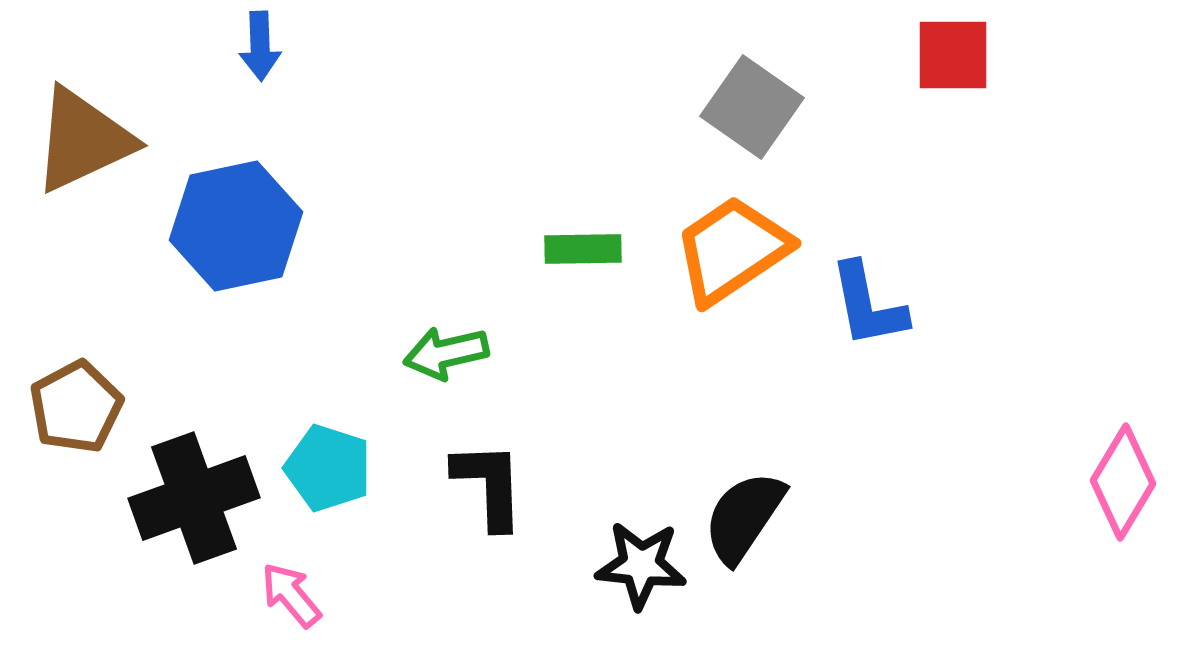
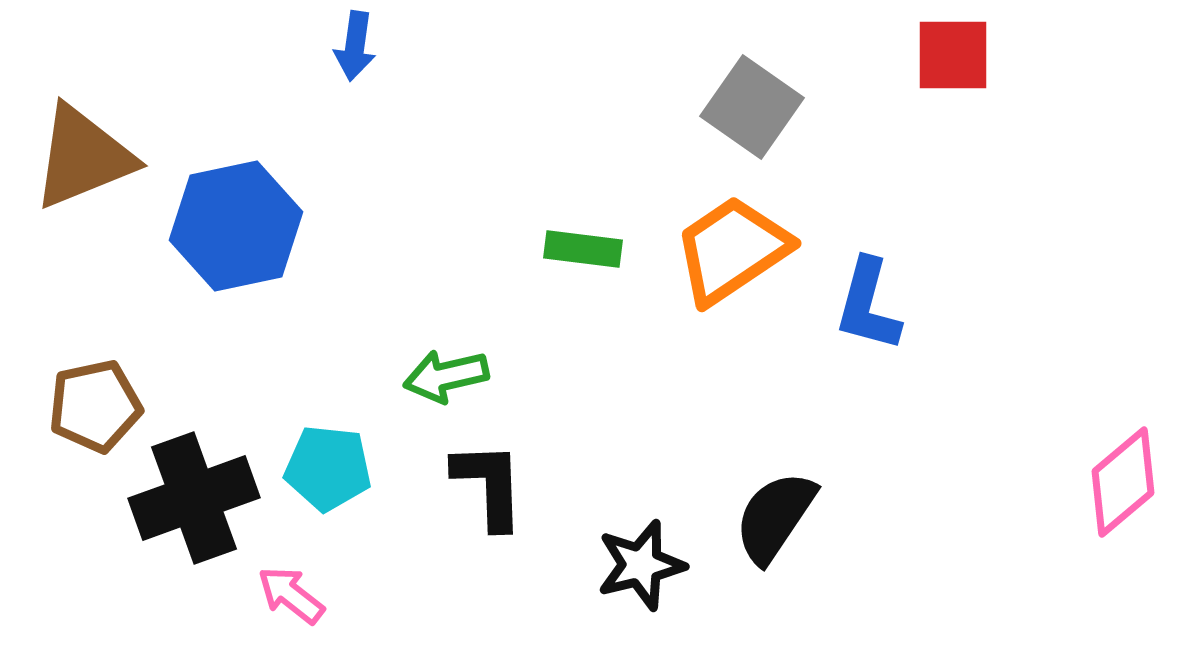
blue arrow: moved 95 px right; rotated 10 degrees clockwise
brown triangle: moved 17 px down; rotated 3 degrees clockwise
green rectangle: rotated 8 degrees clockwise
blue L-shape: rotated 26 degrees clockwise
green arrow: moved 23 px down
brown pentagon: moved 19 px right, 1 px up; rotated 16 degrees clockwise
cyan pentagon: rotated 12 degrees counterclockwise
pink diamond: rotated 19 degrees clockwise
black semicircle: moved 31 px right
black star: rotated 20 degrees counterclockwise
pink arrow: rotated 12 degrees counterclockwise
